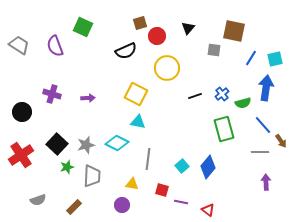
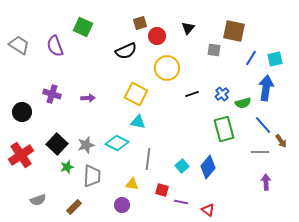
black line at (195, 96): moved 3 px left, 2 px up
